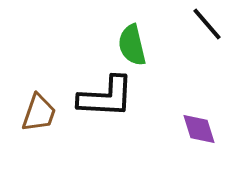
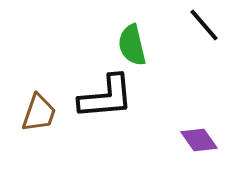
black line: moved 3 px left, 1 px down
black L-shape: rotated 8 degrees counterclockwise
purple diamond: moved 11 px down; rotated 18 degrees counterclockwise
